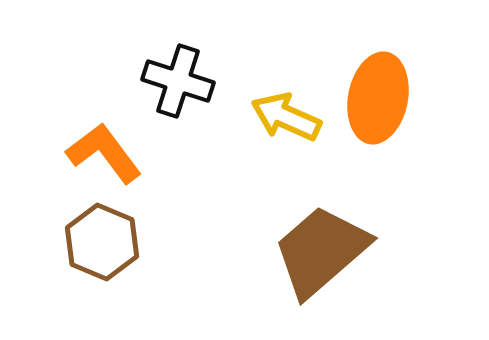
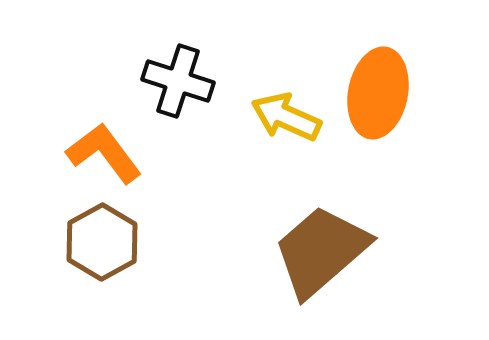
orange ellipse: moved 5 px up
brown hexagon: rotated 8 degrees clockwise
